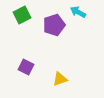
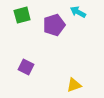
green square: rotated 12 degrees clockwise
yellow triangle: moved 14 px right, 6 px down
